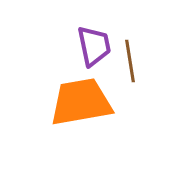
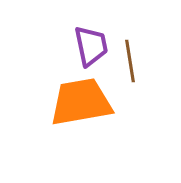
purple trapezoid: moved 3 px left
